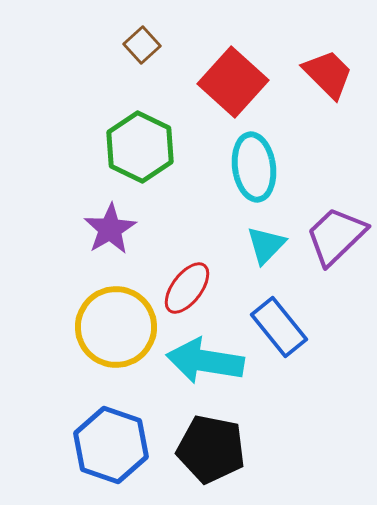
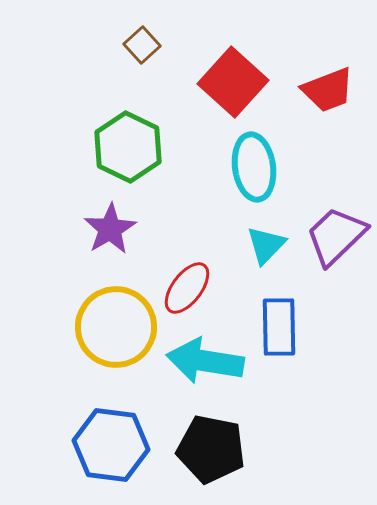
red trapezoid: moved 16 px down; rotated 114 degrees clockwise
green hexagon: moved 12 px left
blue rectangle: rotated 38 degrees clockwise
blue hexagon: rotated 12 degrees counterclockwise
